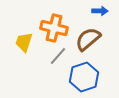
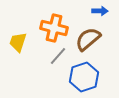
yellow trapezoid: moved 6 px left
